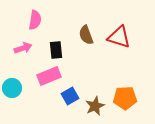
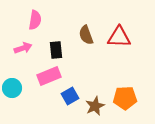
red triangle: rotated 15 degrees counterclockwise
